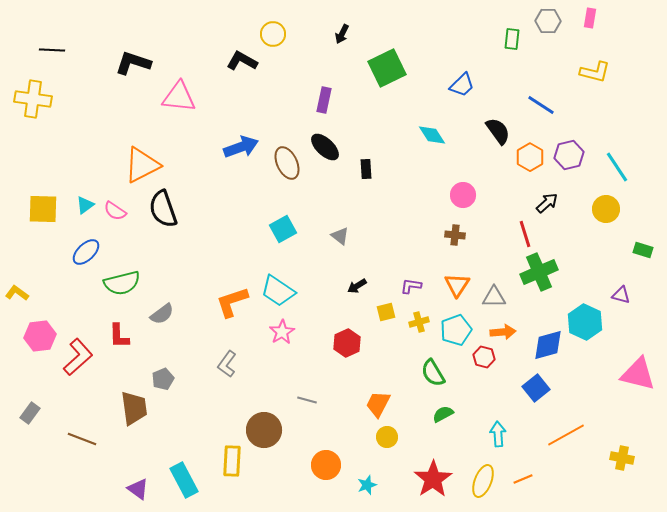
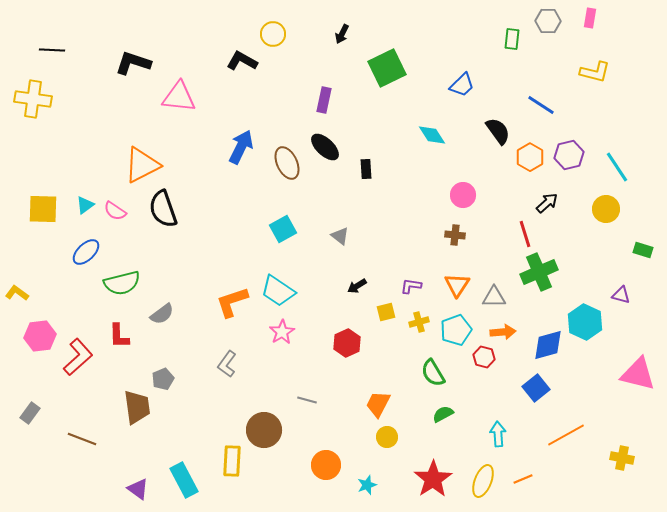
blue arrow at (241, 147): rotated 44 degrees counterclockwise
brown trapezoid at (134, 408): moved 3 px right, 1 px up
